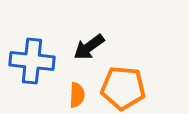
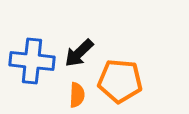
black arrow: moved 10 px left, 6 px down; rotated 8 degrees counterclockwise
orange pentagon: moved 3 px left, 7 px up
